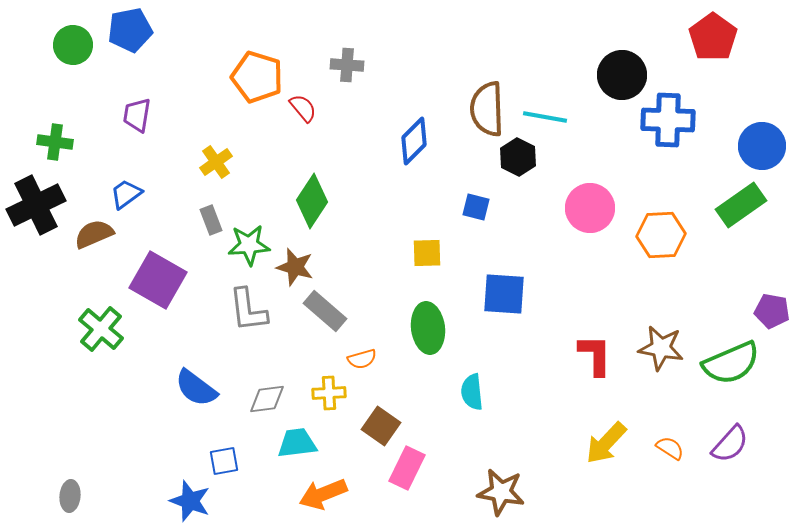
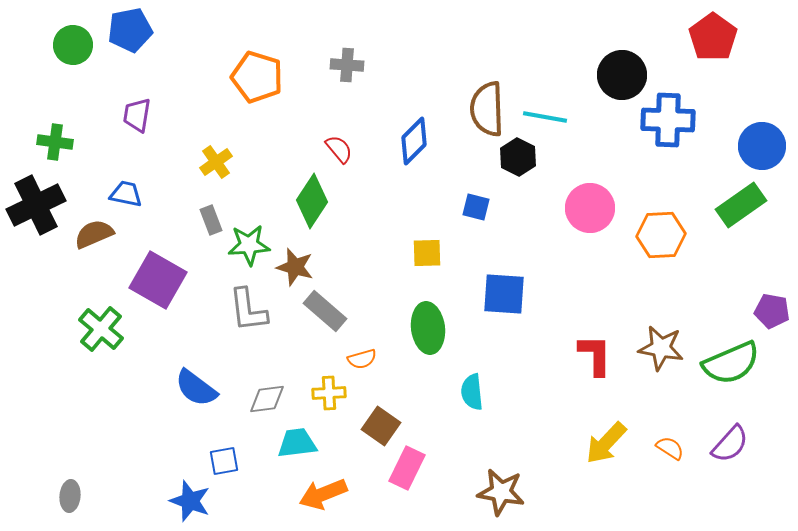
red semicircle at (303, 108): moved 36 px right, 41 px down
blue trapezoid at (126, 194): rotated 48 degrees clockwise
